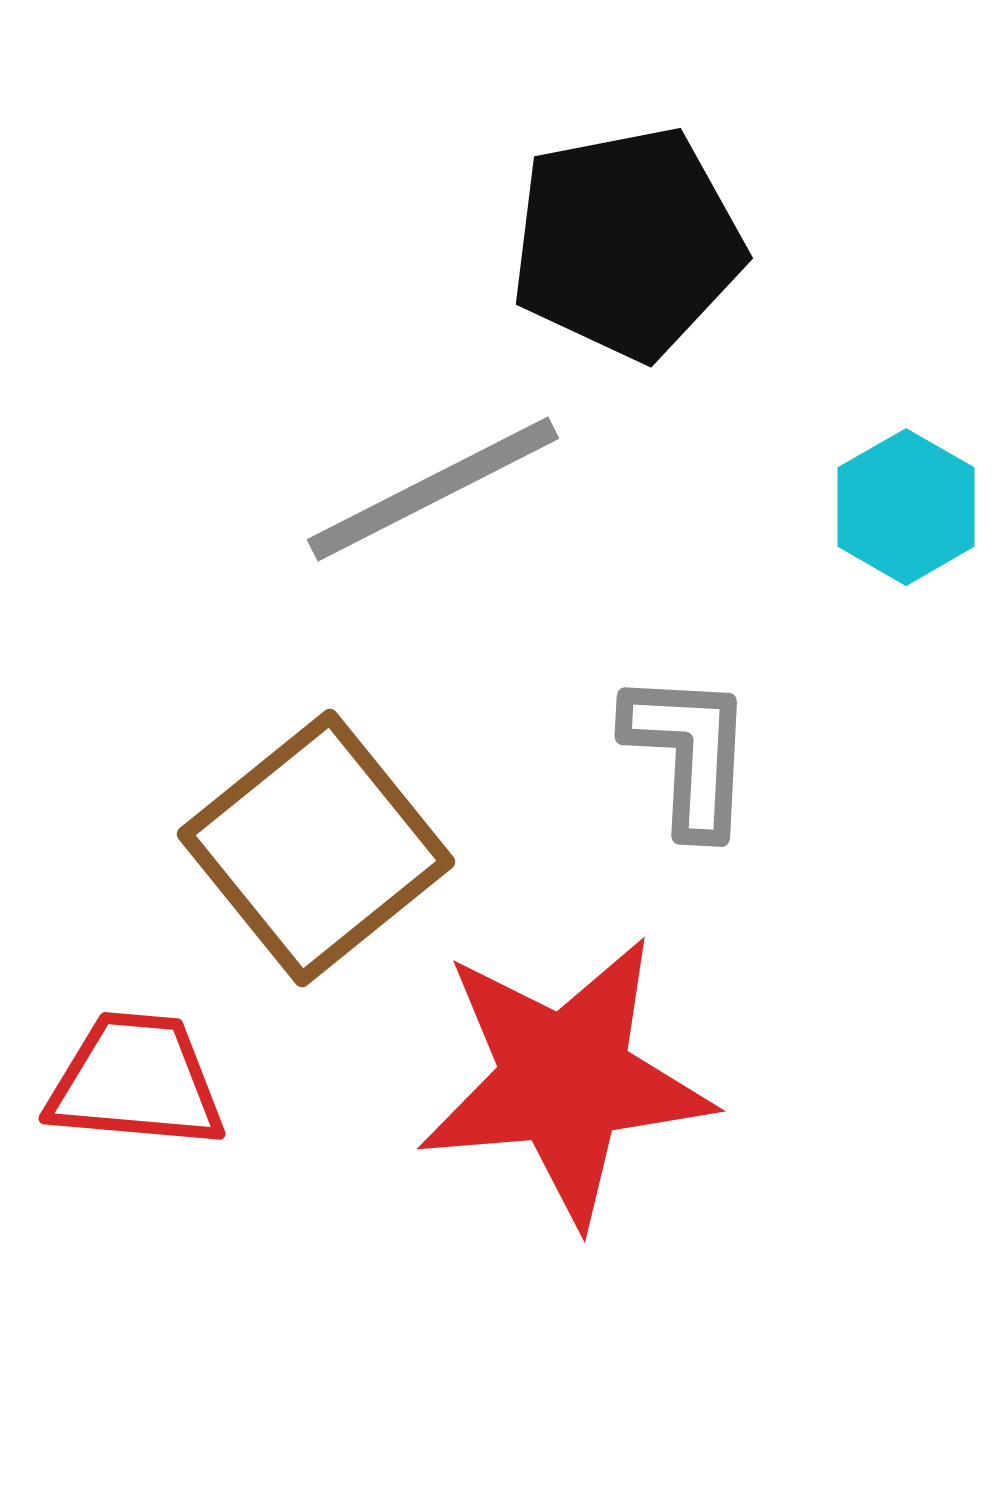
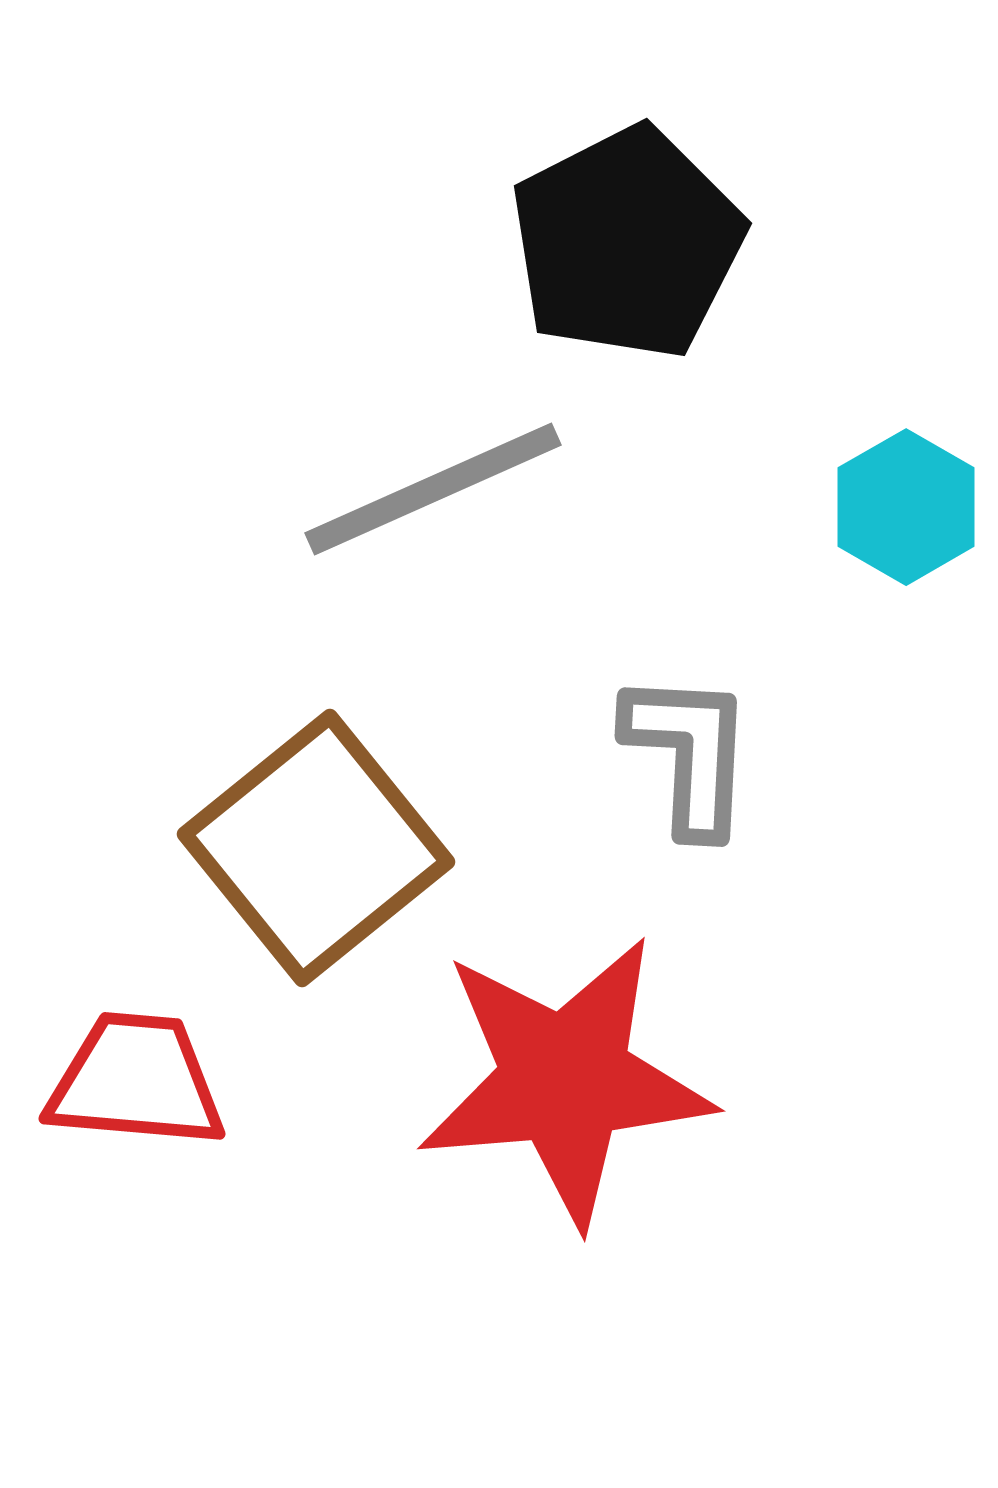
black pentagon: rotated 16 degrees counterclockwise
gray line: rotated 3 degrees clockwise
